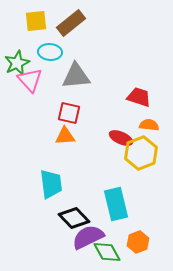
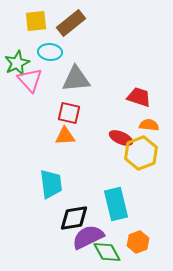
gray triangle: moved 3 px down
black diamond: rotated 56 degrees counterclockwise
